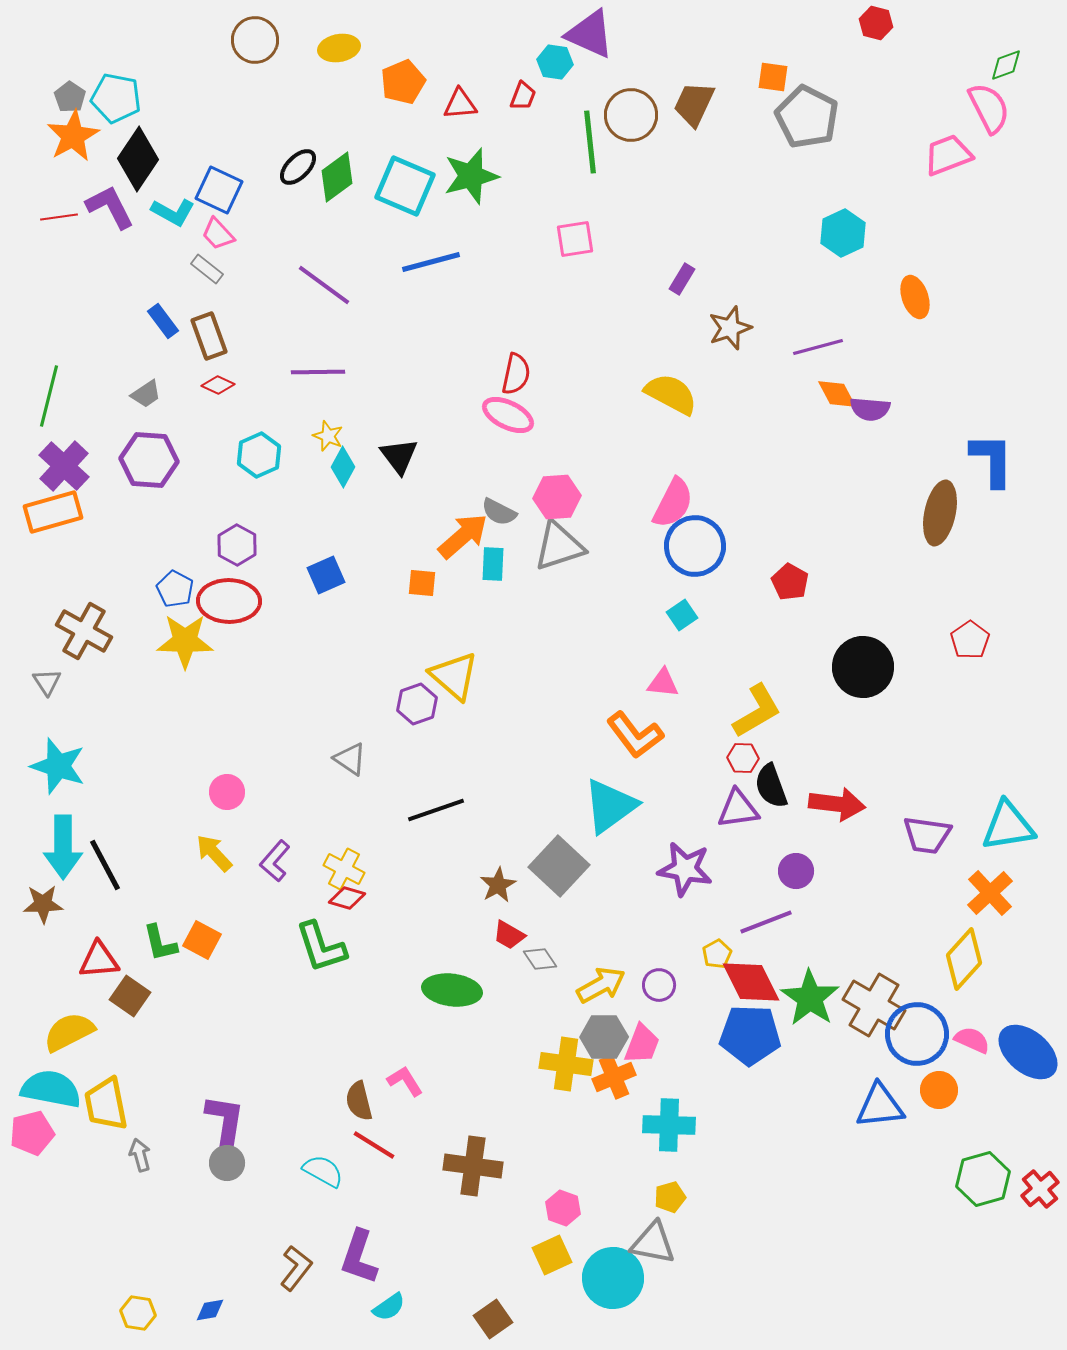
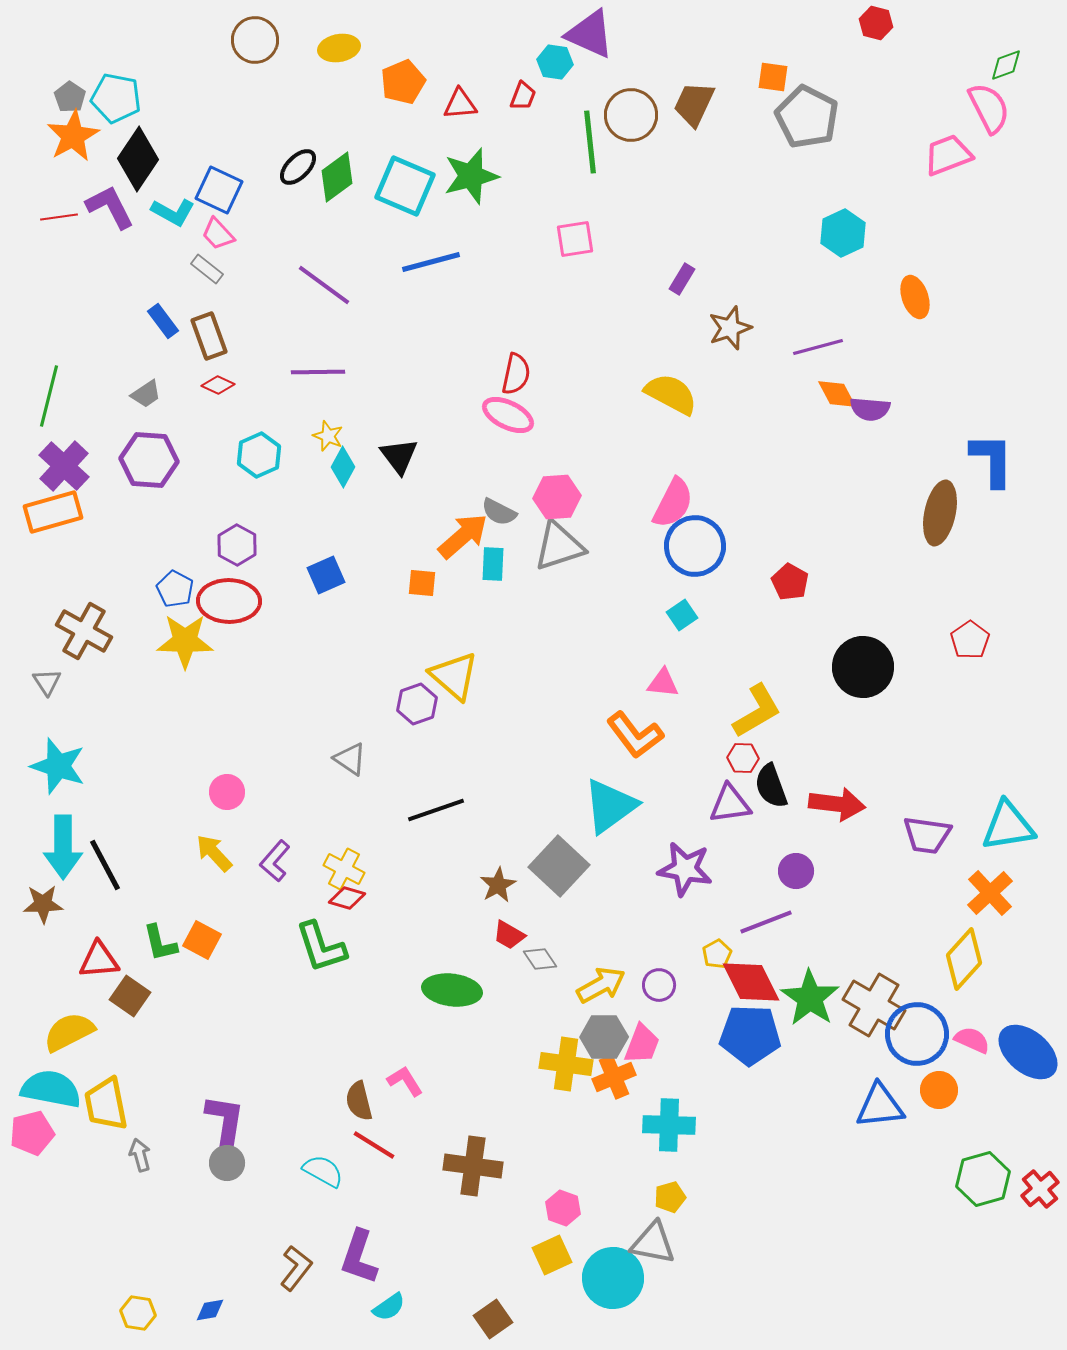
purple triangle at (738, 809): moved 8 px left, 5 px up
